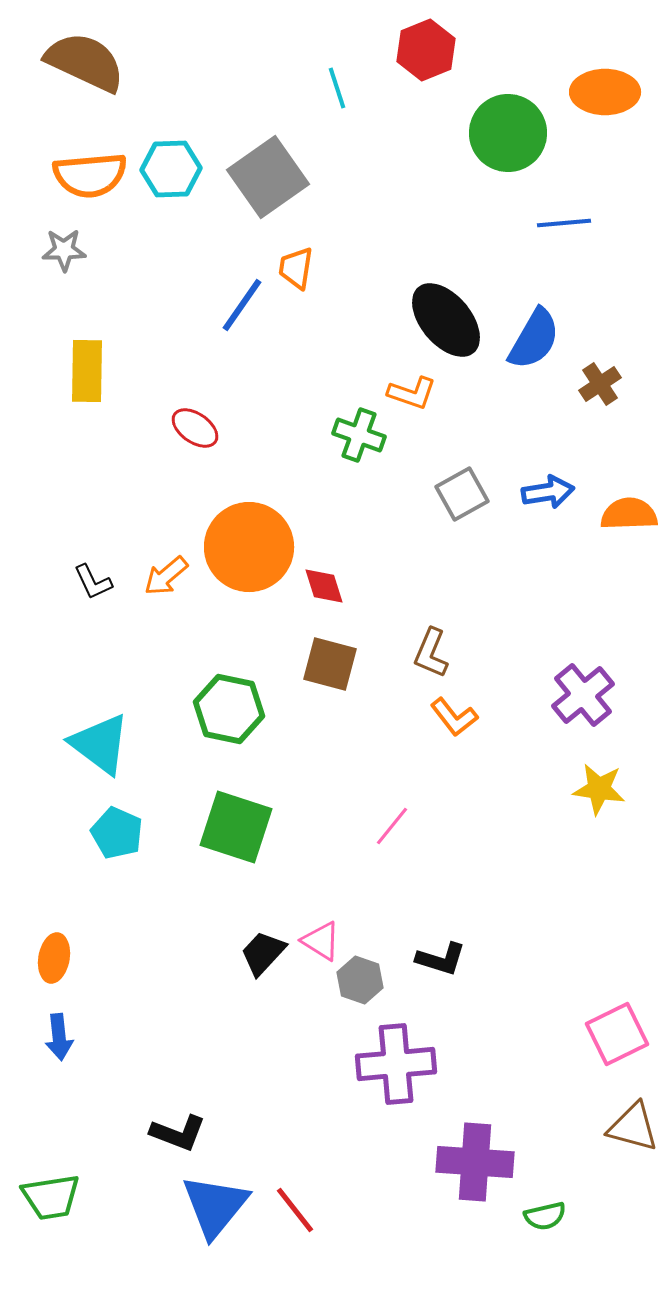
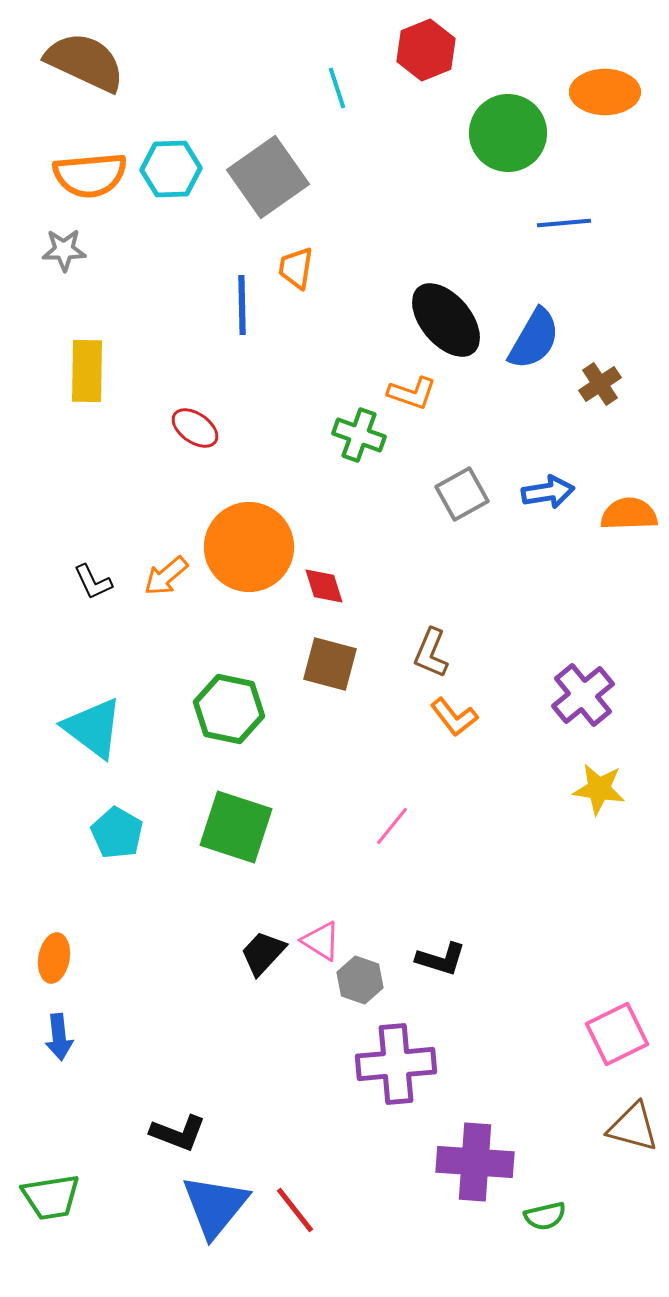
blue line at (242, 305): rotated 36 degrees counterclockwise
cyan triangle at (100, 744): moved 7 px left, 16 px up
cyan pentagon at (117, 833): rotated 6 degrees clockwise
